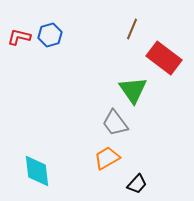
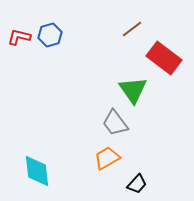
brown line: rotated 30 degrees clockwise
